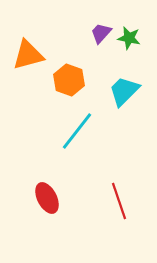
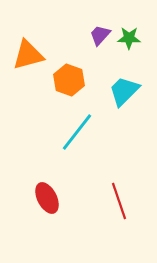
purple trapezoid: moved 1 px left, 2 px down
green star: rotated 10 degrees counterclockwise
cyan line: moved 1 px down
